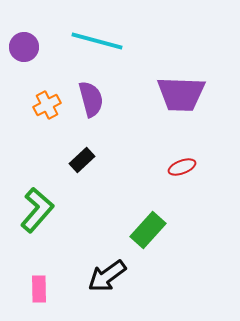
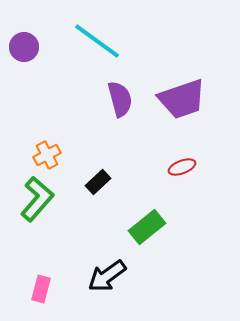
cyan line: rotated 21 degrees clockwise
purple trapezoid: moved 1 px right, 5 px down; rotated 21 degrees counterclockwise
purple semicircle: moved 29 px right
orange cross: moved 50 px down
black rectangle: moved 16 px right, 22 px down
green L-shape: moved 11 px up
green rectangle: moved 1 px left, 3 px up; rotated 9 degrees clockwise
pink rectangle: moved 2 px right; rotated 16 degrees clockwise
